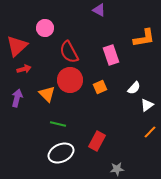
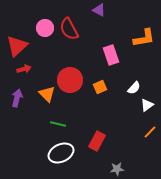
red semicircle: moved 23 px up
